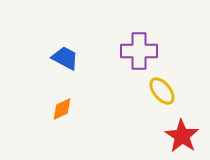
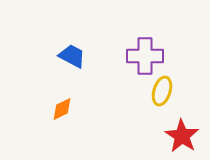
purple cross: moved 6 px right, 5 px down
blue trapezoid: moved 7 px right, 2 px up
yellow ellipse: rotated 56 degrees clockwise
